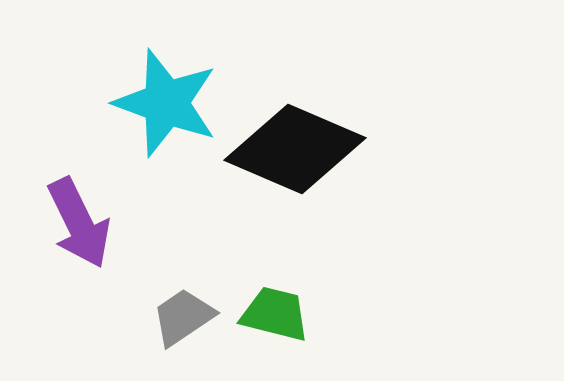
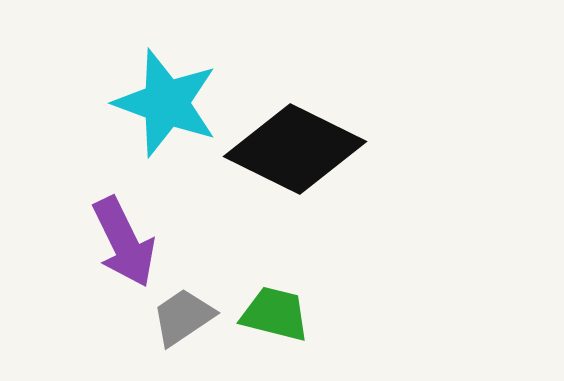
black diamond: rotated 3 degrees clockwise
purple arrow: moved 45 px right, 19 px down
